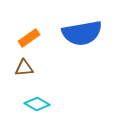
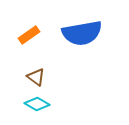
orange rectangle: moved 3 px up
brown triangle: moved 12 px right, 9 px down; rotated 42 degrees clockwise
